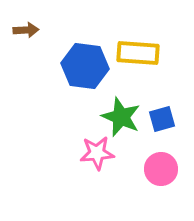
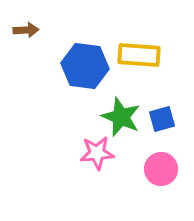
yellow rectangle: moved 1 px right, 2 px down
